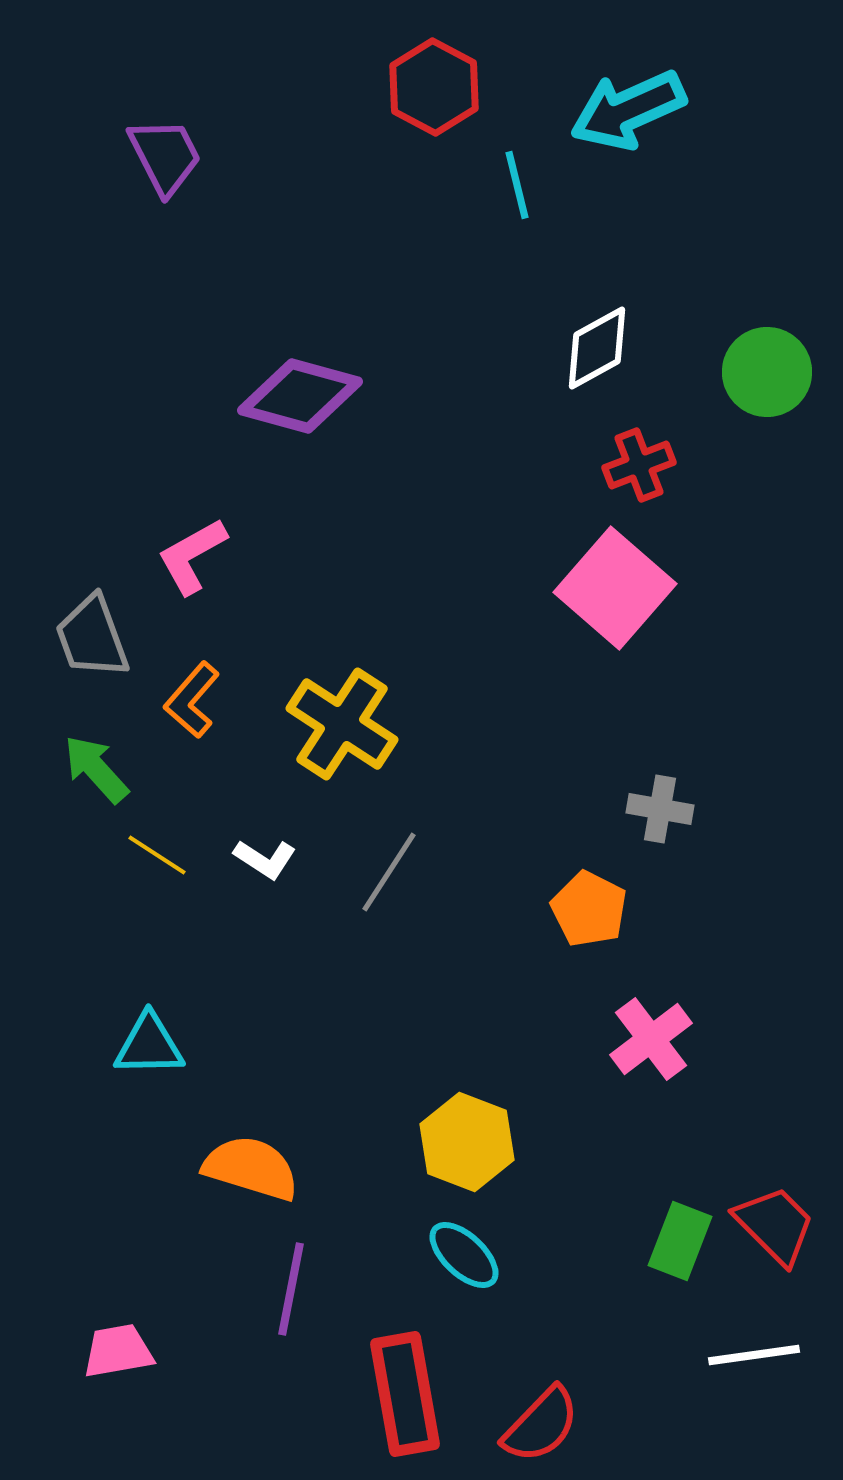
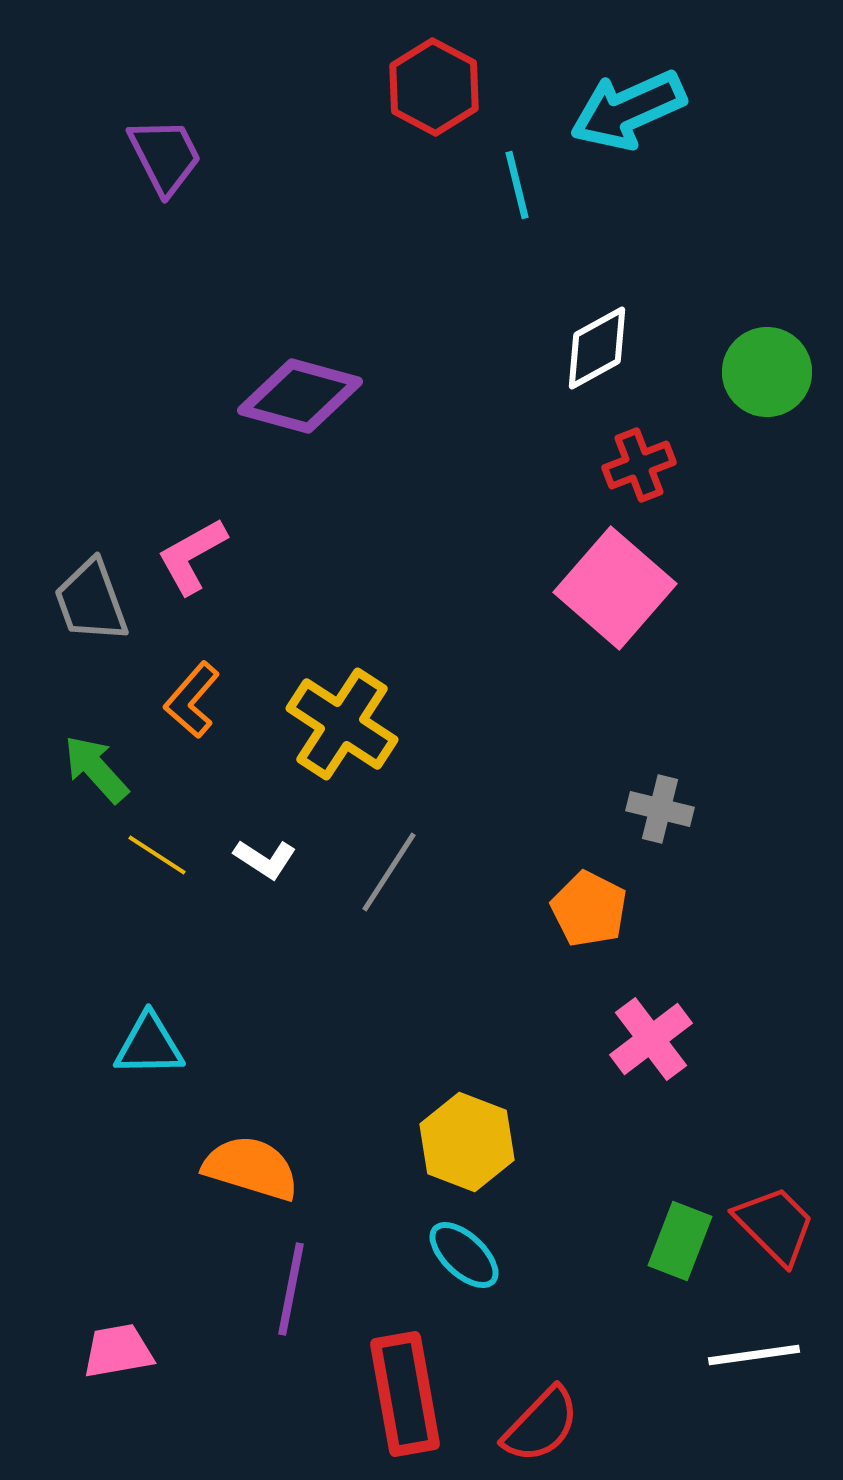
gray trapezoid: moved 1 px left, 36 px up
gray cross: rotated 4 degrees clockwise
